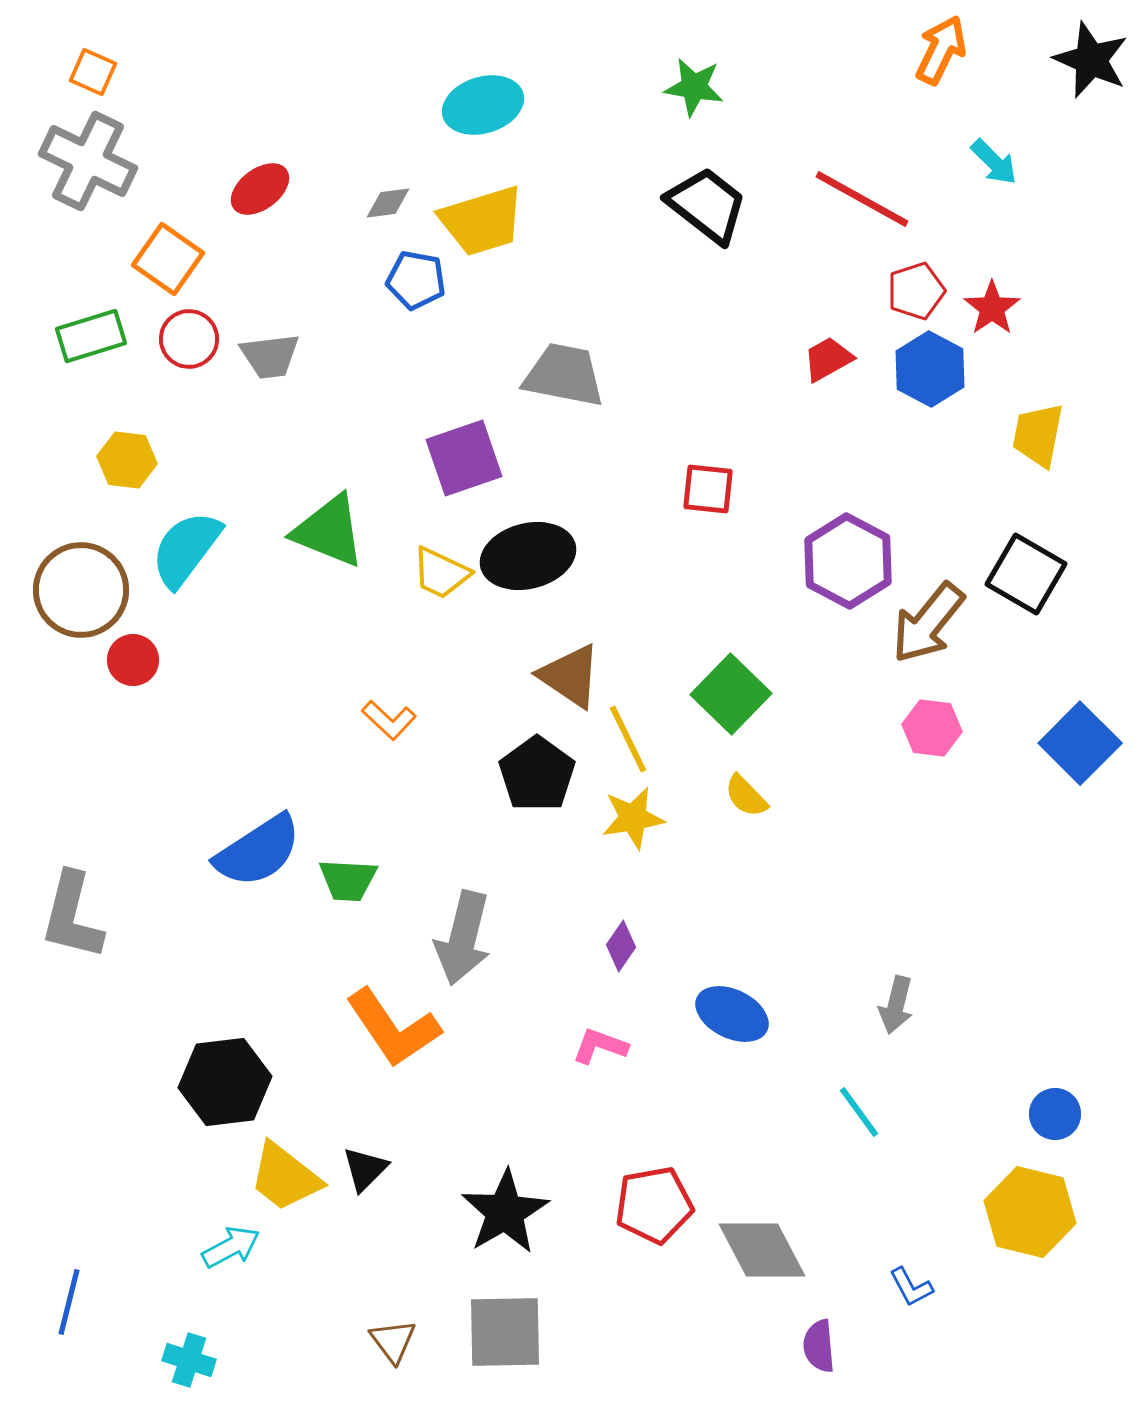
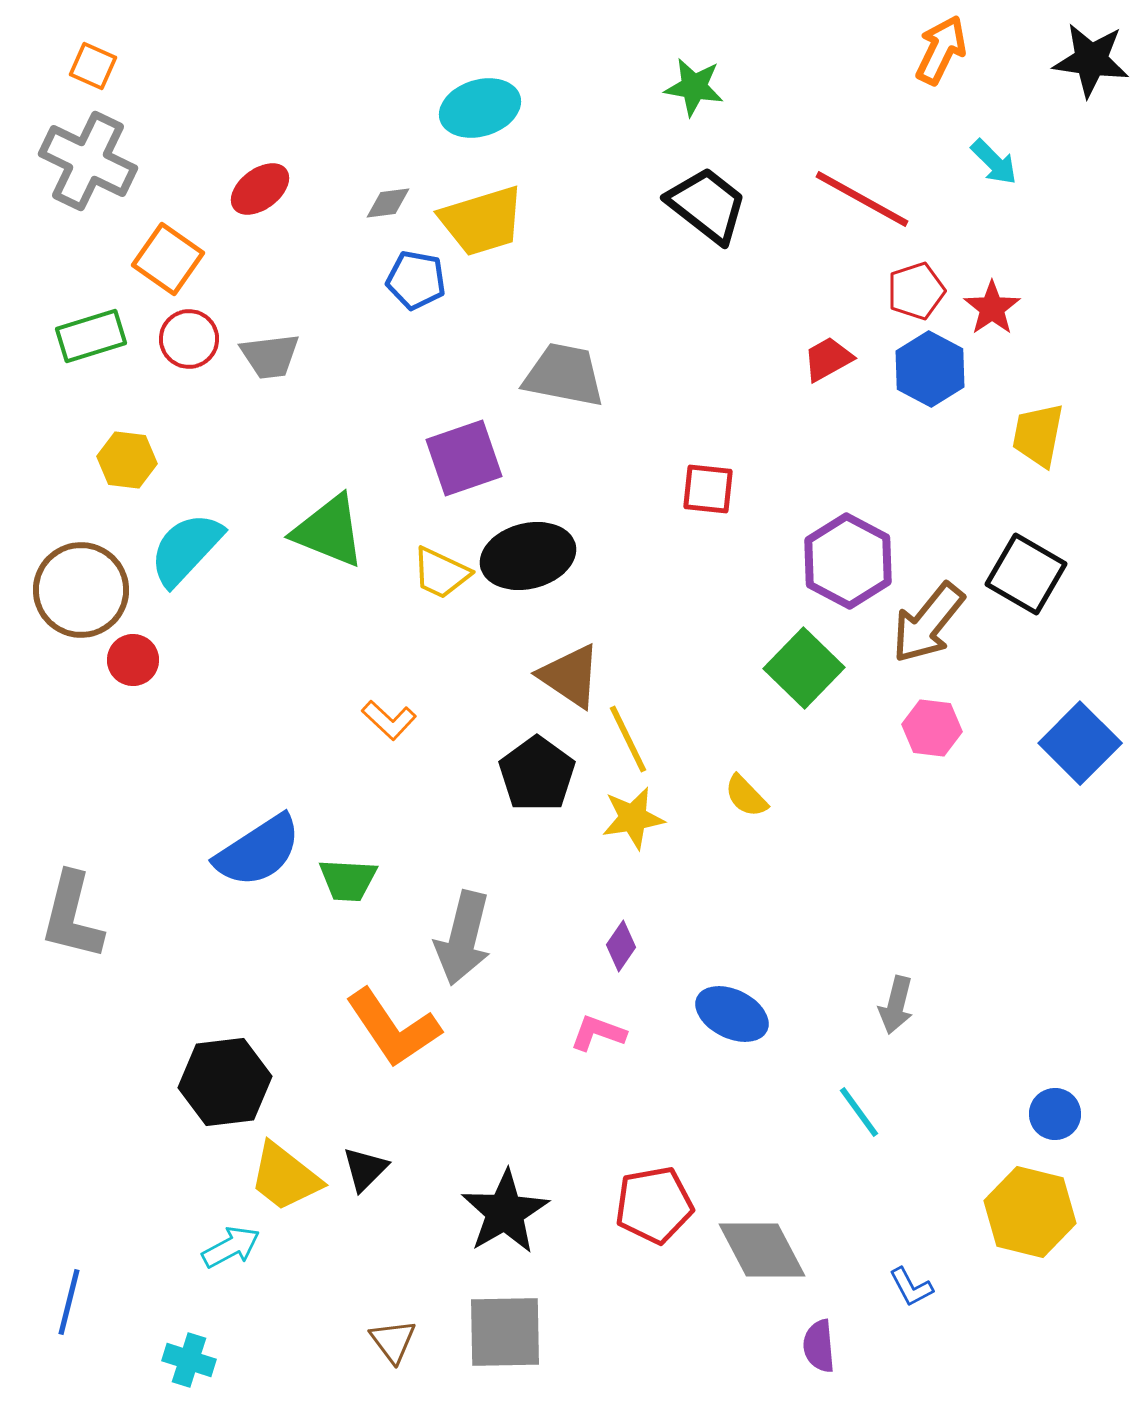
black star at (1091, 60): rotated 16 degrees counterclockwise
orange square at (93, 72): moved 6 px up
cyan ellipse at (483, 105): moved 3 px left, 3 px down
cyan semicircle at (186, 549): rotated 6 degrees clockwise
green square at (731, 694): moved 73 px right, 26 px up
pink L-shape at (600, 1046): moved 2 px left, 13 px up
